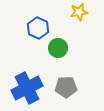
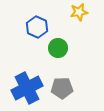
blue hexagon: moved 1 px left, 1 px up
gray pentagon: moved 4 px left, 1 px down
